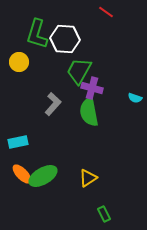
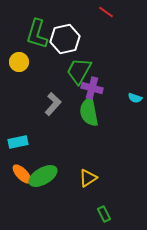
white hexagon: rotated 16 degrees counterclockwise
